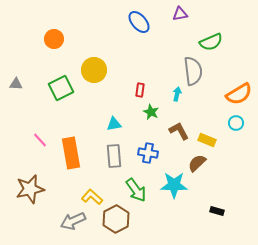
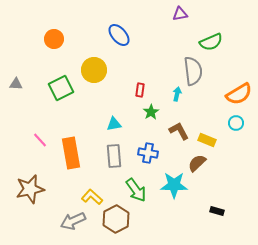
blue ellipse: moved 20 px left, 13 px down
green star: rotated 14 degrees clockwise
